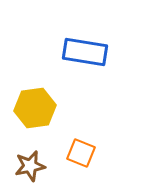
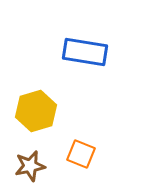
yellow hexagon: moved 1 px right, 3 px down; rotated 9 degrees counterclockwise
orange square: moved 1 px down
